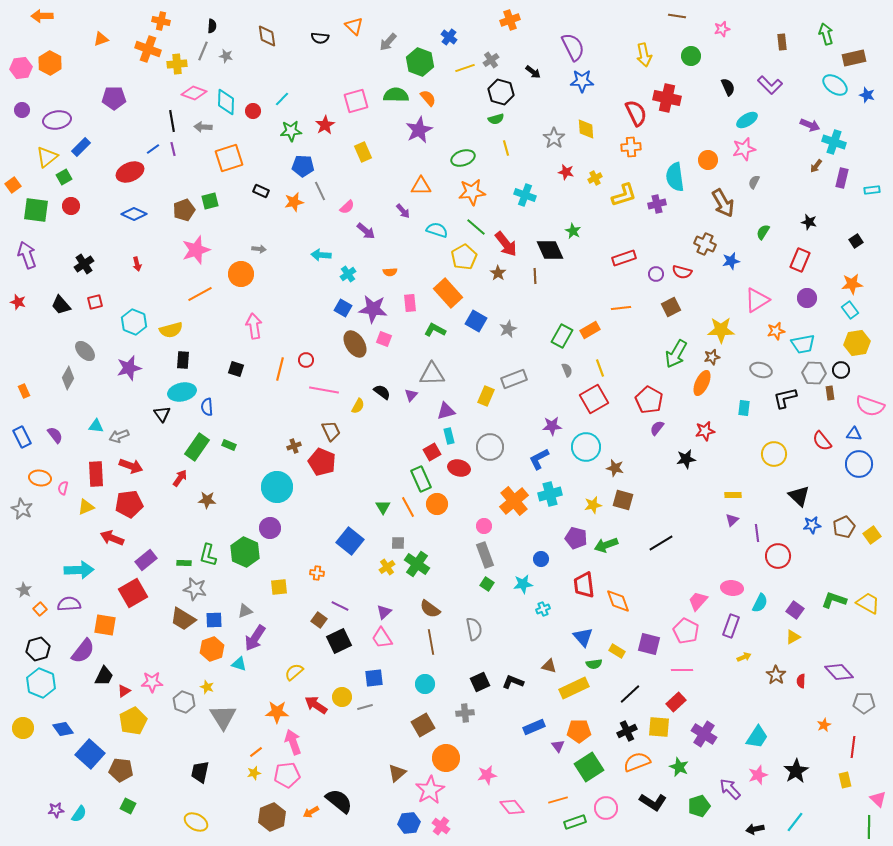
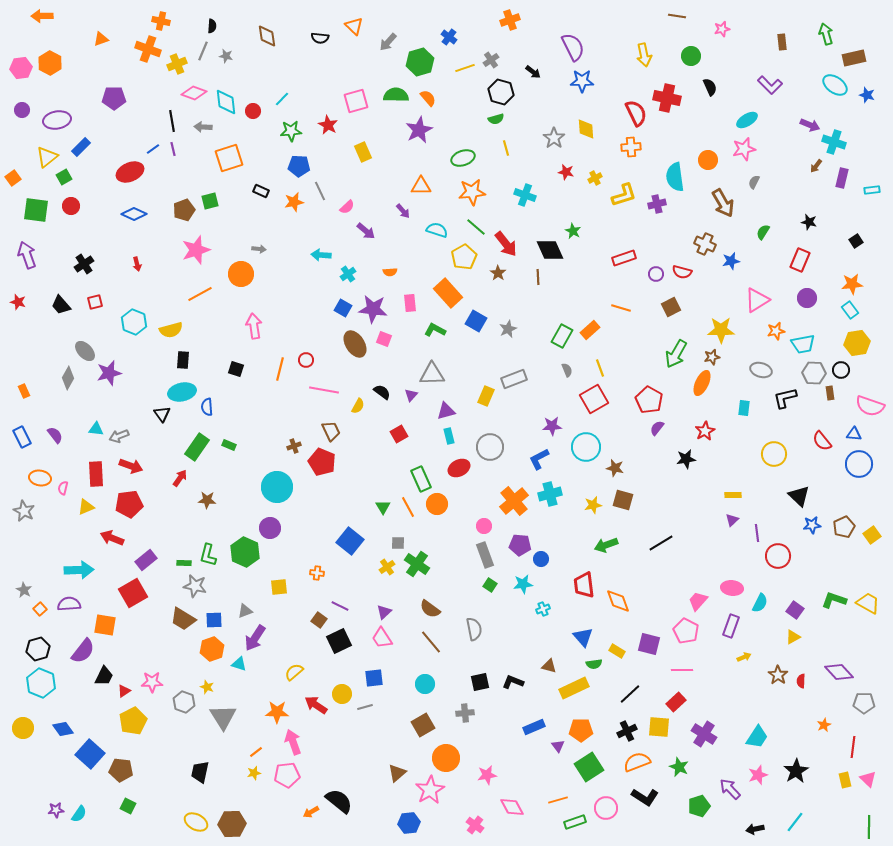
green hexagon at (420, 62): rotated 24 degrees clockwise
yellow cross at (177, 64): rotated 18 degrees counterclockwise
black semicircle at (728, 87): moved 18 px left
cyan diamond at (226, 102): rotated 8 degrees counterclockwise
red star at (325, 125): moved 3 px right; rotated 12 degrees counterclockwise
blue pentagon at (303, 166): moved 4 px left
orange square at (13, 185): moved 7 px up
brown line at (535, 276): moved 3 px right, 1 px down
orange line at (621, 308): rotated 24 degrees clockwise
orange rectangle at (590, 330): rotated 12 degrees counterclockwise
purple star at (129, 368): moved 20 px left, 5 px down
cyan triangle at (96, 426): moved 3 px down
red star at (705, 431): rotated 18 degrees counterclockwise
red square at (432, 452): moved 33 px left, 18 px up
red ellipse at (459, 468): rotated 40 degrees counterclockwise
gray star at (22, 509): moved 2 px right, 2 px down
purple pentagon at (576, 538): moved 56 px left, 7 px down; rotated 10 degrees counterclockwise
green square at (487, 584): moved 3 px right, 1 px down
gray star at (195, 589): moved 3 px up
brown line at (431, 642): rotated 30 degrees counterclockwise
brown star at (776, 675): moved 2 px right
black square at (480, 682): rotated 12 degrees clockwise
yellow circle at (342, 697): moved 3 px up
orange pentagon at (579, 731): moved 2 px right, 1 px up
pink triangle at (878, 799): moved 10 px left, 20 px up
black L-shape at (653, 802): moved 8 px left, 5 px up
pink diamond at (512, 807): rotated 10 degrees clockwise
brown hexagon at (272, 817): moved 40 px left, 7 px down; rotated 20 degrees clockwise
pink cross at (441, 826): moved 34 px right, 1 px up
